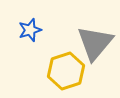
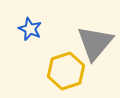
blue star: moved 1 px up; rotated 30 degrees counterclockwise
